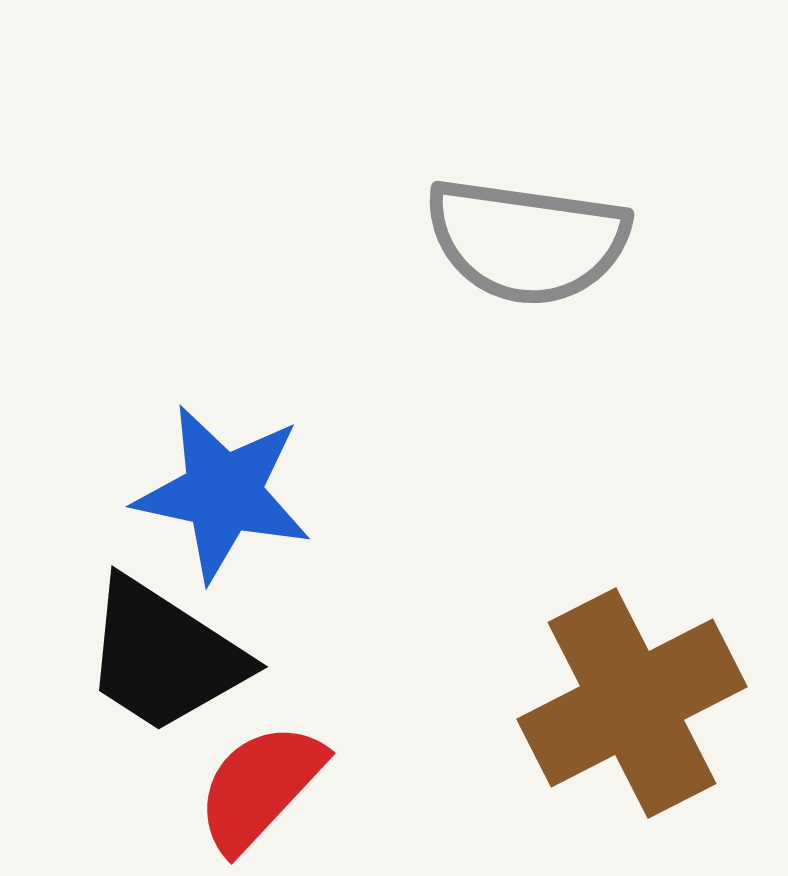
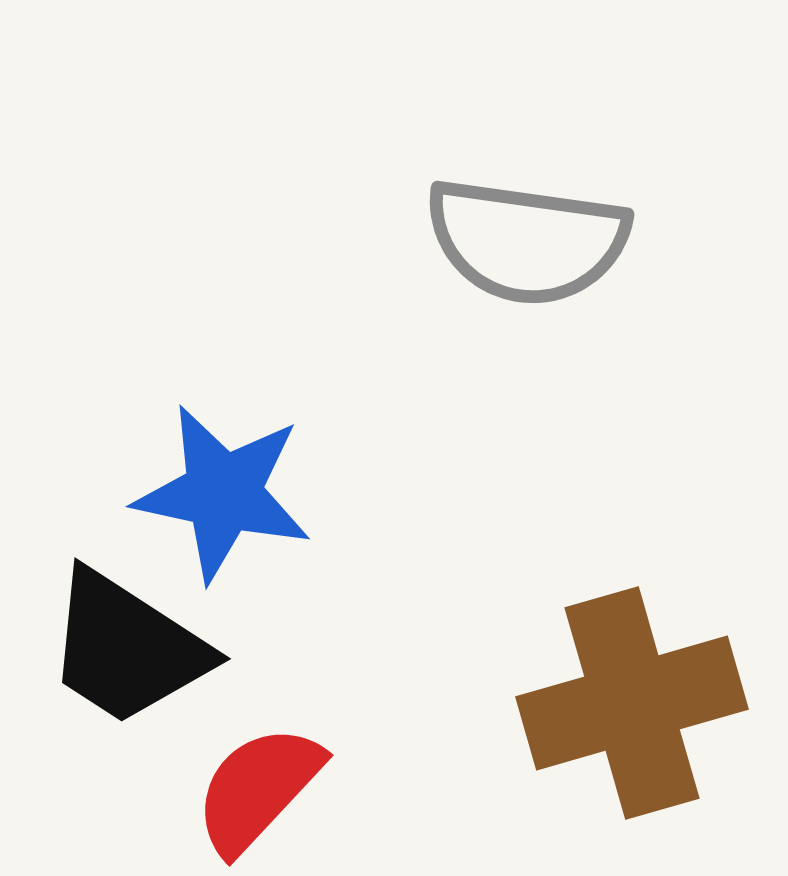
black trapezoid: moved 37 px left, 8 px up
brown cross: rotated 11 degrees clockwise
red semicircle: moved 2 px left, 2 px down
